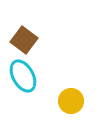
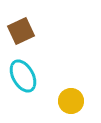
brown square: moved 3 px left, 9 px up; rotated 28 degrees clockwise
